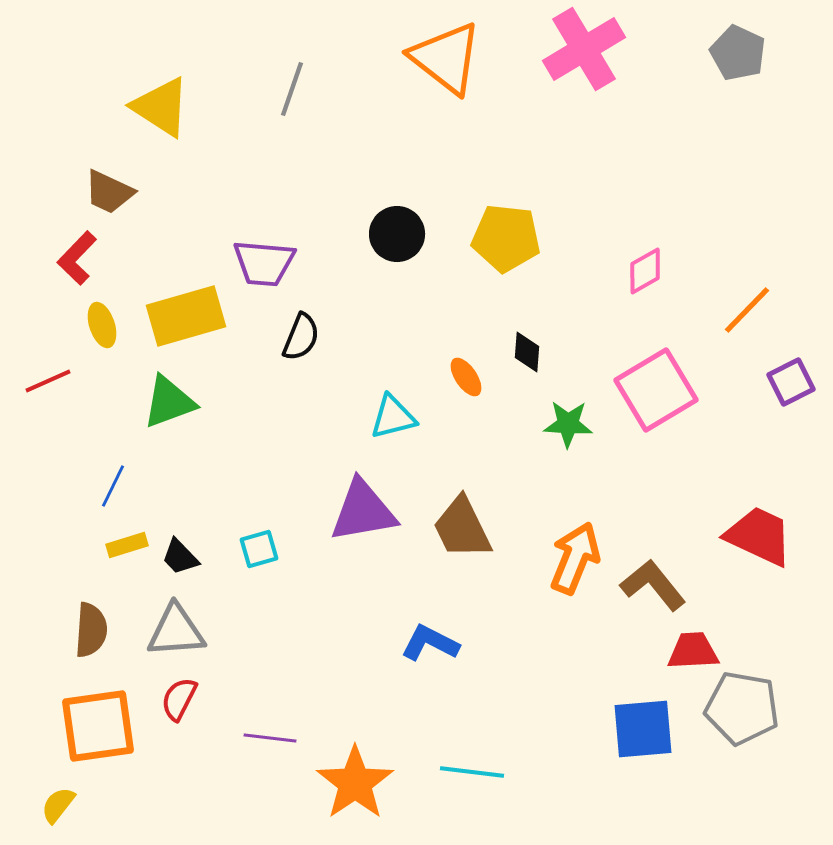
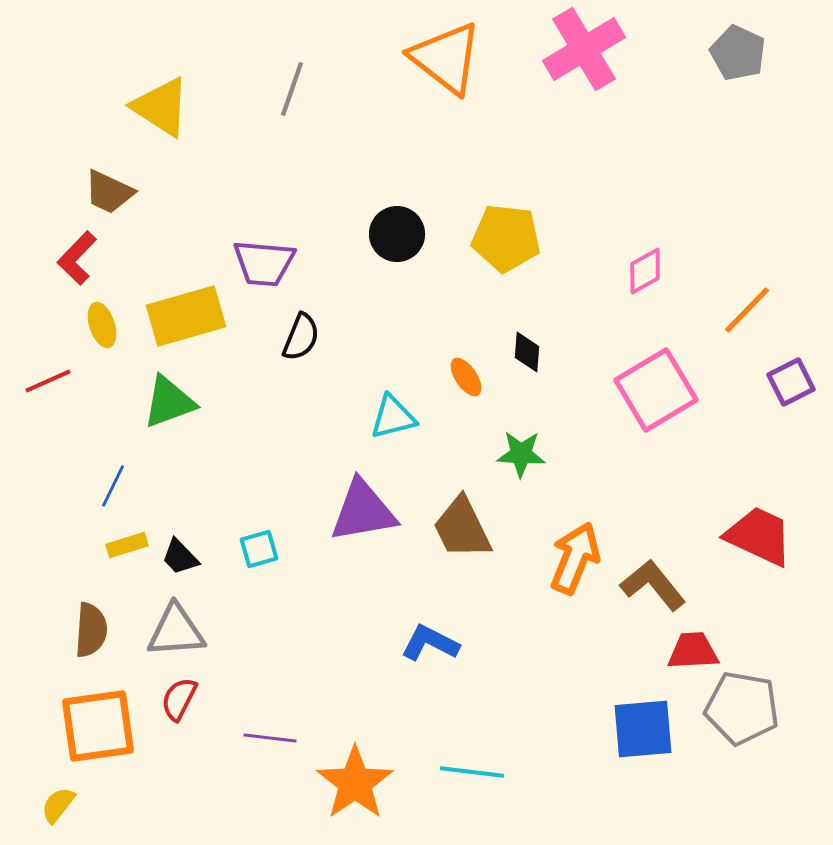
green star at (568, 424): moved 47 px left, 30 px down
